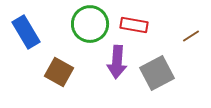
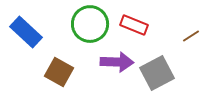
red rectangle: rotated 12 degrees clockwise
blue rectangle: rotated 16 degrees counterclockwise
purple arrow: rotated 92 degrees counterclockwise
